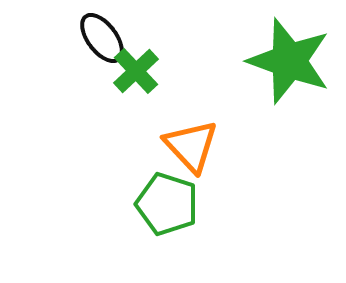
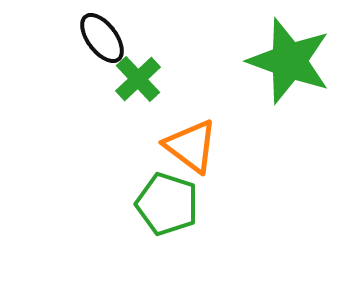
green cross: moved 2 px right, 8 px down
orange triangle: rotated 10 degrees counterclockwise
